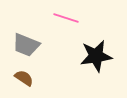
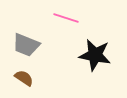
black star: moved 1 px left, 1 px up; rotated 20 degrees clockwise
